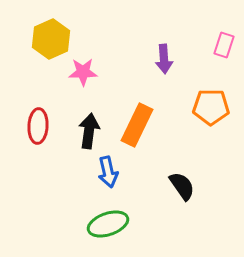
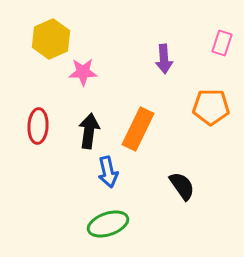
pink rectangle: moved 2 px left, 2 px up
orange rectangle: moved 1 px right, 4 px down
